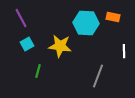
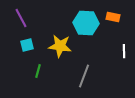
cyan square: moved 1 px down; rotated 16 degrees clockwise
gray line: moved 14 px left
